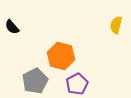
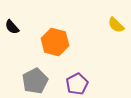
yellow semicircle: rotated 60 degrees counterclockwise
orange hexagon: moved 6 px left, 14 px up
